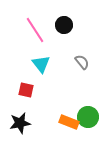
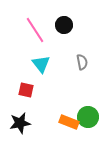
gray semicircle: rotated 28 degrees clockwise
